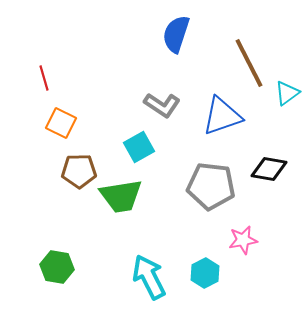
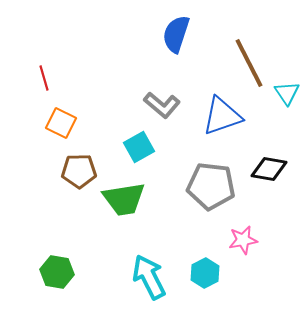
cyan triangle: rotated 28 degrees counterclockwise
gray L-shape: rotated 6 degrees clockwise
green trapezoid: moved 3 px right, 3 px down
green hexagon: moved 5 px down
